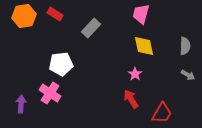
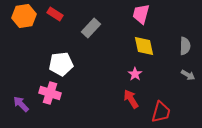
pink cross: rotated 15 degrees counterclockwise
purple arrow: rotated 48 degrees counterclockwise
red trapezoid: moved 1 px left, 1 px up; rotated 15 degrees counterclockwise
